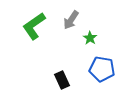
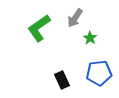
gray arrow: moved 4 px right, 2 px up
green L-shape: moved 5 px right, 2 px down
blue pentagon: moved 3 px left, 4 px down; rotated 15 degrees counterclockwise
